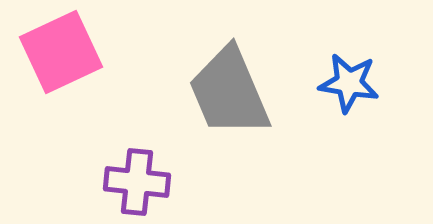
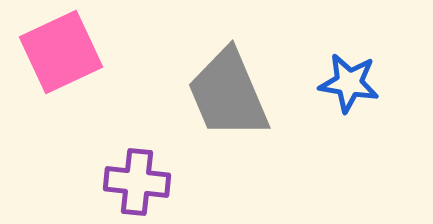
gray trapezoid: moved 1 px left, 2 px down
